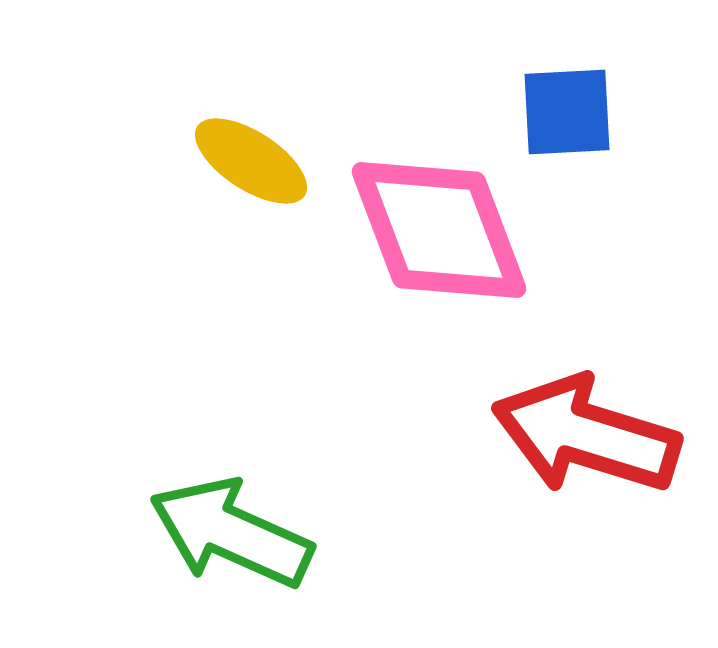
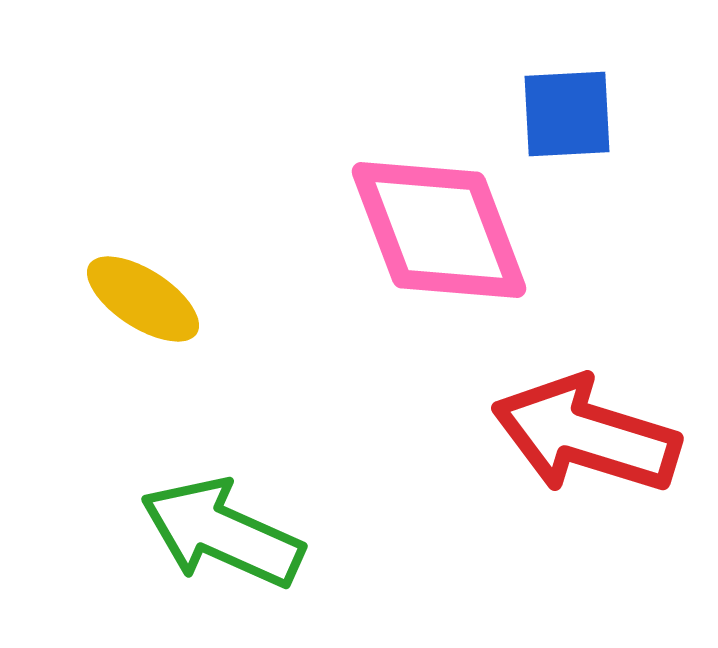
blue square: moved 2 px down
yellow ellipse: moved 108 px left, 138 px down
green arrow: moved 9 px left
